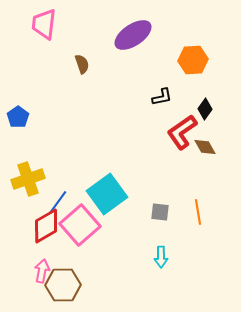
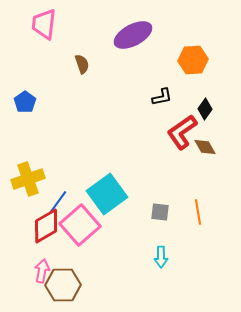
purple ellipse: rotated 6 degrees clockwise
blue pentagon: moved 7 px right, 15 px up
